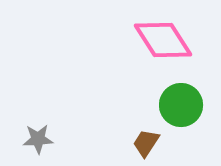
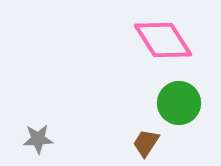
green circle: moved 2 px left, 2 px up
